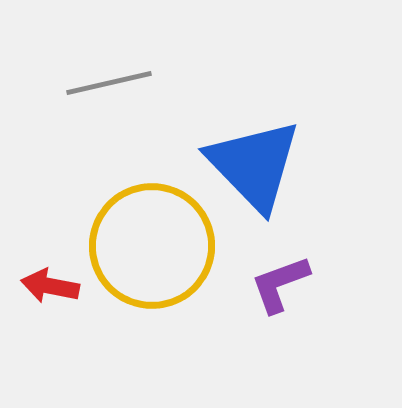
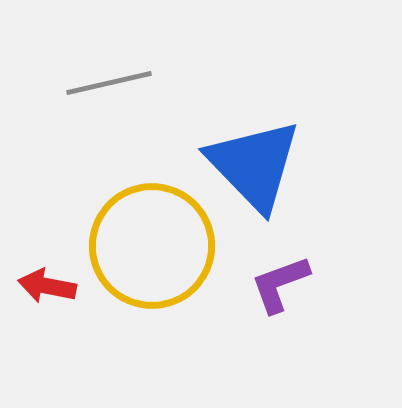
red arrow: moved 3 px left
